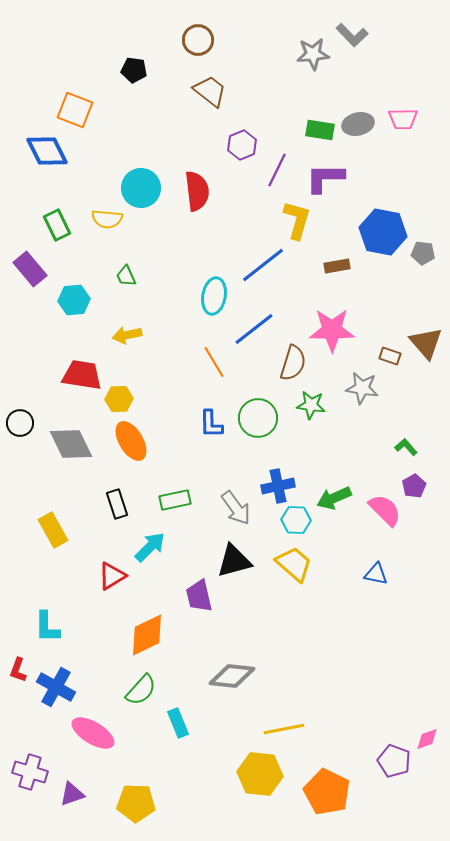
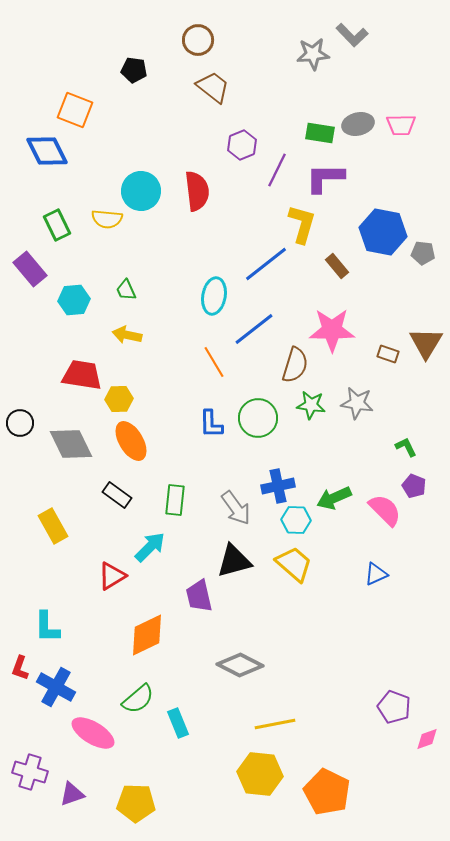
brown trapezoid at (210, 91): moved 3 px right, 4 px up
pink trapezoid at (403, 119): moved 2 px left, 6 px down
green rectangle at (320, 130): moved 3 px down
cyan circle at (141, 188): moved 3 px down
yellow L-shape at (297, 220): moved 5 px right, 4 px down
blue line at (263, 265): moved 3 px right, 1 px up
brown rectangle at (337, 266): rotated 60 degrees clockwise
green trapezoid at (126, 276): moved 14 px down
yellow arrow at (127, 335): rotated 24 degrees clockwise
brown triangle at (426, 343): rotated 12 degrees clockwise
brown rectangle at (390, 356): moved 2 px left, 2 px up
brown semicircle at (293, 363): moved 2 px right, 2 px down
gray star at (362, 388): moved 5 px left, 15 px down
green L-shape at (406, 447): rotated 15 degrees clockwise
purple pentagon at (414, 486): rotated 20 degrees counterclockwise
green rectangle at (175, 500): rotated 72 degrees counterclockwise
black rectangle at (117, 504): moved 9 px up; rotated 36 degrees counterclockwise
yellow rectangle at (53, 530): moved 4 px up
blue triangle at (376, 574): rotated 35 degrees counterclockwise
red L-shape at (18, 670): moved 2 px right, 2 px up
gray diamond at (232, 676): moved 8 px right, 11 px up; rotated 21 degrees clockwise
green semicircle at (141, 690): moved 3 px left, 9 px down; rotated 8 degrees clockwise
yellow line at (284, 729): moved 9 px left, 5 px up
purple pentagon at (394, 761): moved 54 px up
